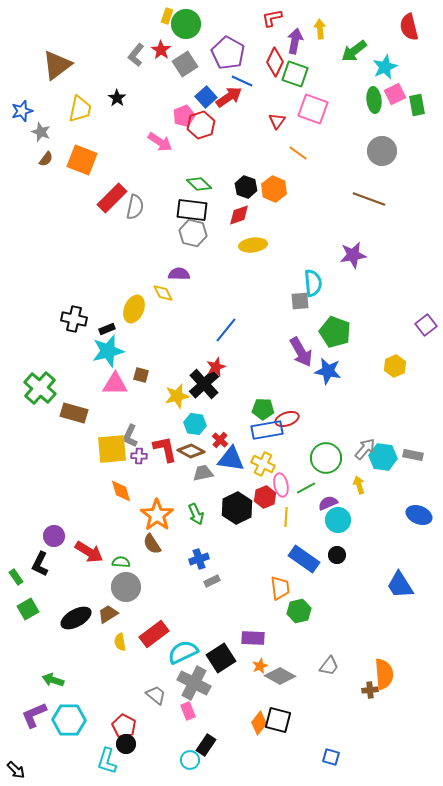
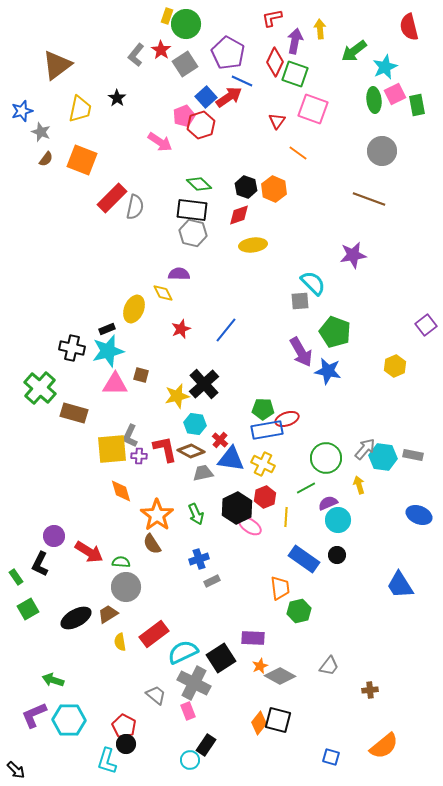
cyan semicircle at (313, 283): rotated 40 degrees counterclockwise
black cross at (74, 319): moved 2 px left, 29 px down
red star at (216, 367): moved 35 px left, 38 px up
pink ellipse at (281, 485): moved 31 px left, 41 px down; rotated 45 degrees counterclockwise
orange semicircle at (384, 674): moved 72 px down; rotated 56 degrees clockwise
